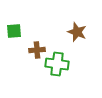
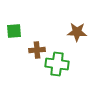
brown star: rotated 18 degrees counterclockwise
